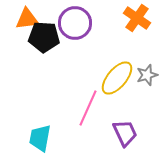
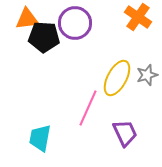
orange cross: moved 1 px right, 1 px up
yellow ellipse: rotated 12 degrees counterclockwise
